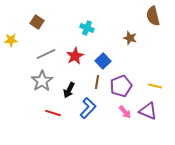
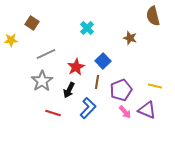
brown square: moved 5 px left, 1 px down
cyan cross: rotated 24 degrees clockwise
red star: moved 1 px right, 11 px down
purple pentagon: moved 4 px down
purple triangle: moved 1 px left, 1 px up
